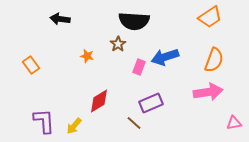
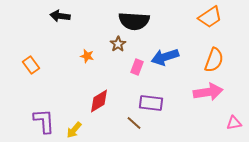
black arrow: moved 3 px up
pink rectangle: moved 2 px left
purple rectangle: rotated 30 degrees clockwise
yellow arrow: moved 4 px down
